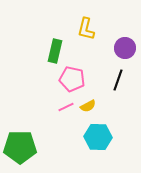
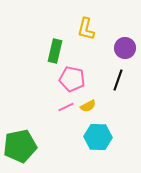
green pentagon: moved 1 px up; rotated 12 degrees counterclockwise
